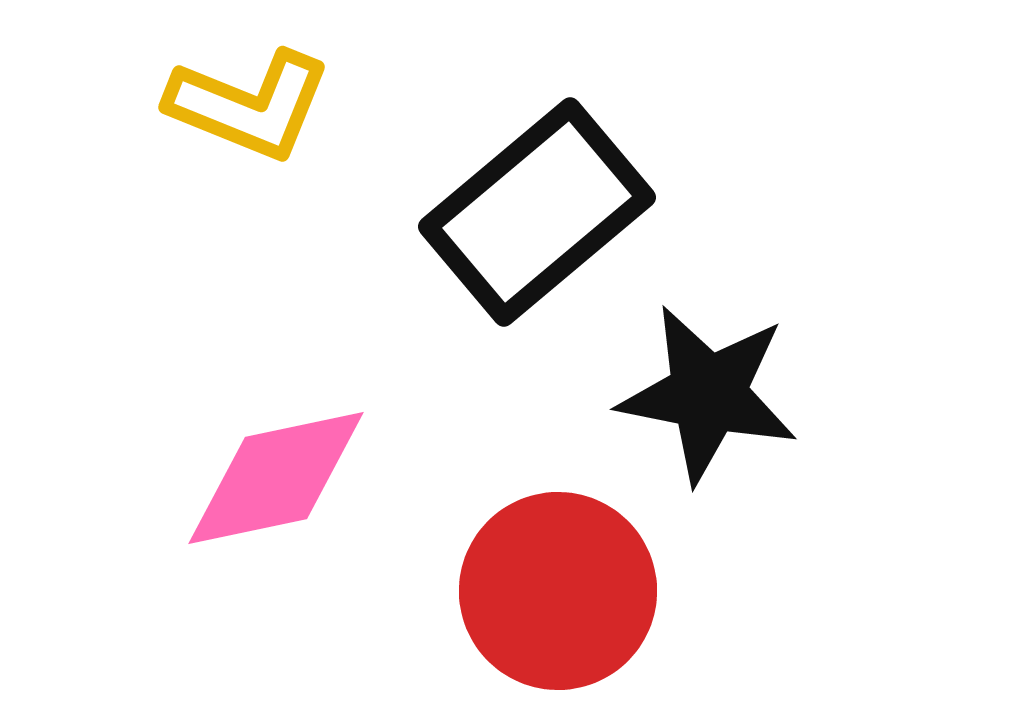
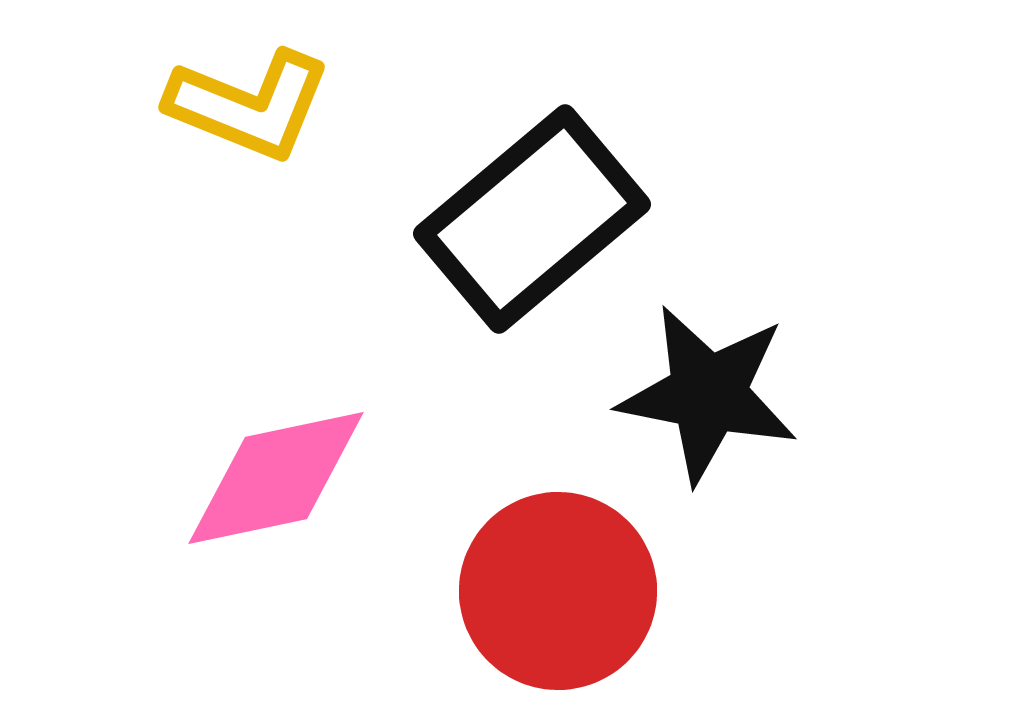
black rectangle: moved 5 px left, 7 px down
